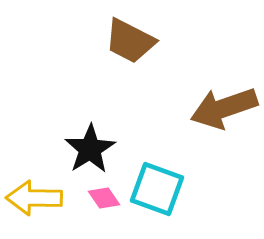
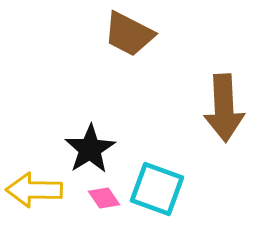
brown trapezoid: moved 1 px left, 7 px up
brown arrow: rotated 74 degrees counterclockwise
yellow arrow: moved 8 px up
